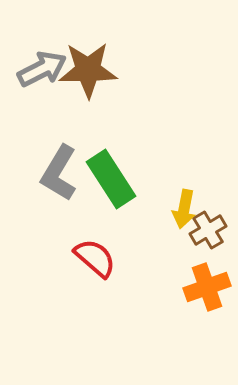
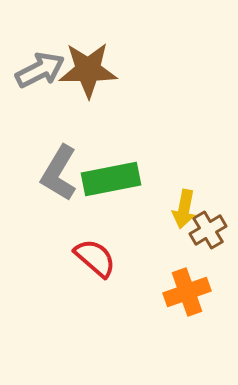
gray arrow: moved 2 px left, 1 px down
green rectangle: rotated 68 degrees counterclockwise
orange cross: moved 20 px left, 5 px down
